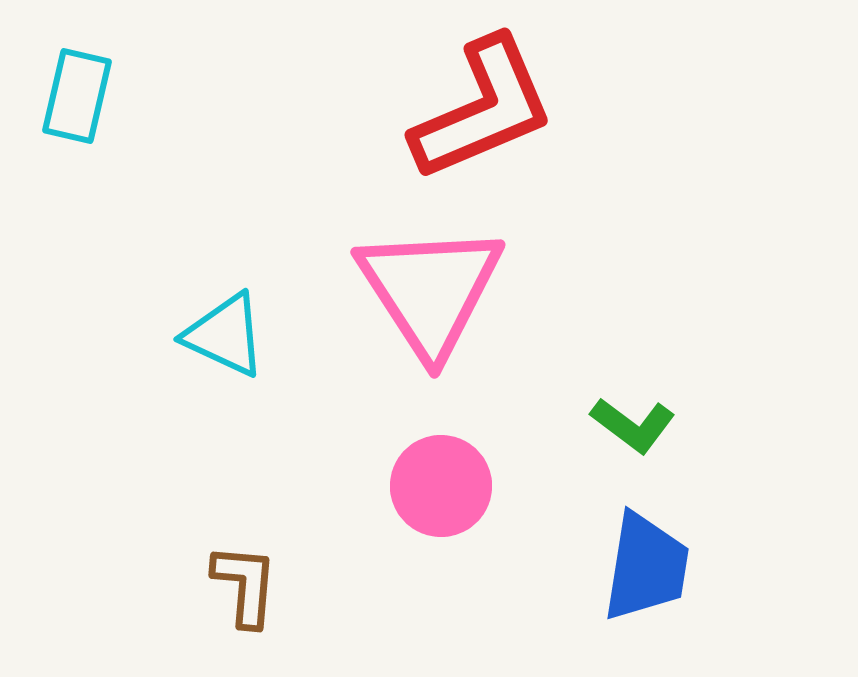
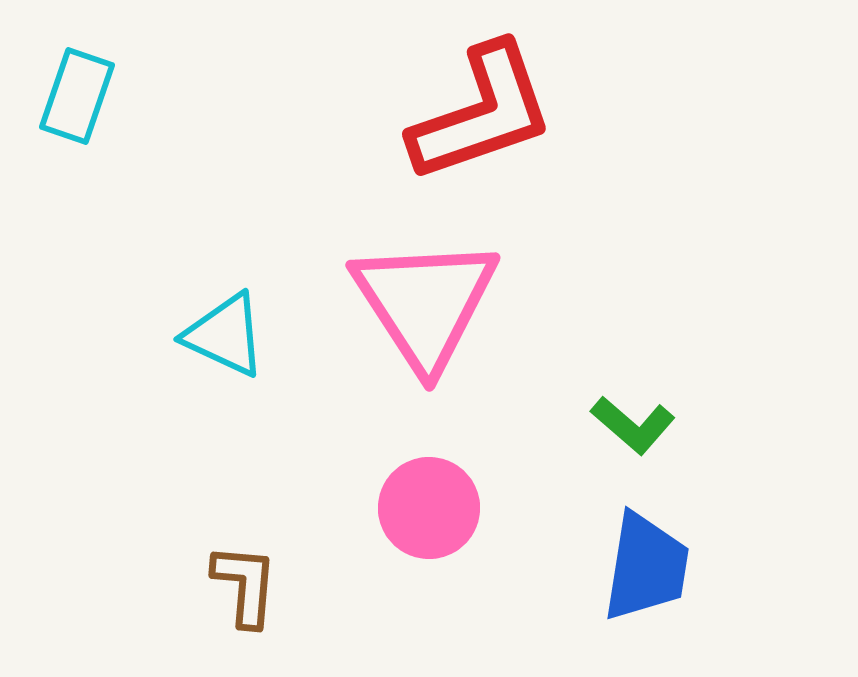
cyan rectangle: rotated 6 degrees clockwise
red L-shape: moved 1 px left, 4 px down; rotated 4 degrees clockwise
pink triangle: moved 5 px left, 13 px down
green L-shape: rotated 4 degrees clockwise
pink circle: moved 12 px left, 22 px down
